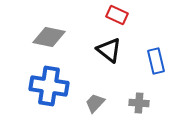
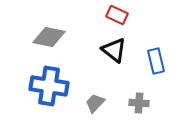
black triangle: moved 5 px right
